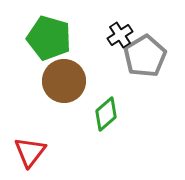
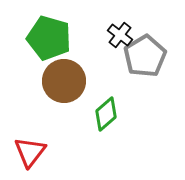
black cross: rotated 20 degrees counterclockwise
